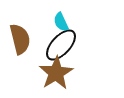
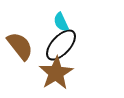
brown semicircle: moved 7 px down; rotated 24 degrees counterclockwise
